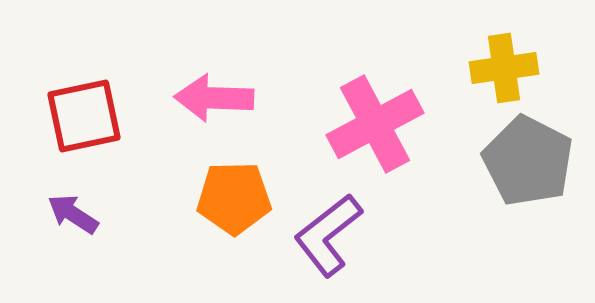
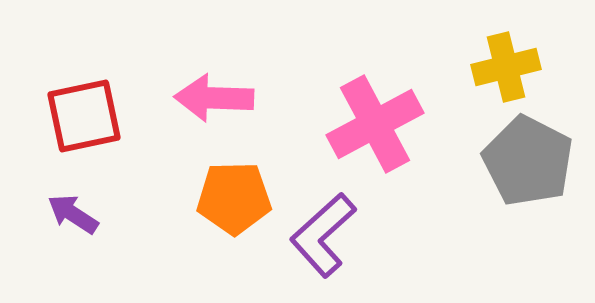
yellow cross: moved 2 px right, 1 px up; rotated 6 degrees counterclockwise
purple L-shape: moved 5 px left; rotated 4 degrees counterclockwise
